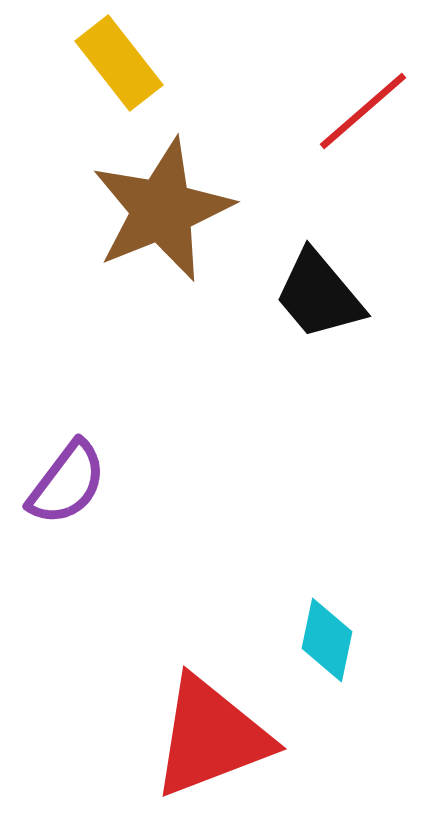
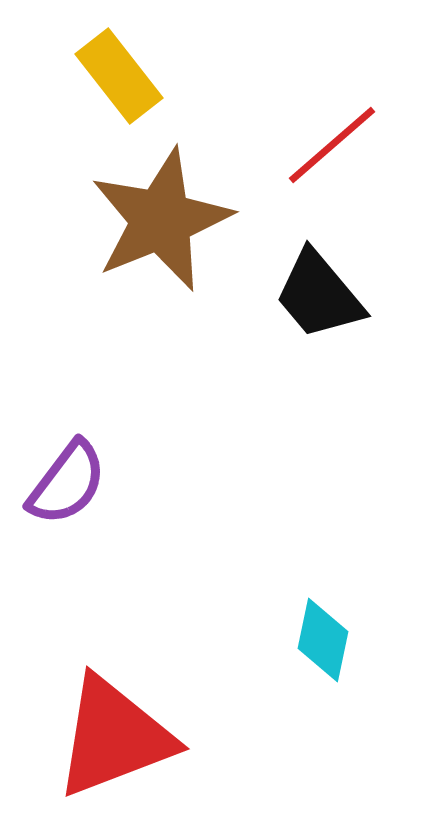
yellow rectangle: moved 13 px down
red line: moved 31 px left, 34 px down
brown star: moved 1 px left, 10 px down
cyan diamond: moved 4 px left
red triangle: moved 97 px left
